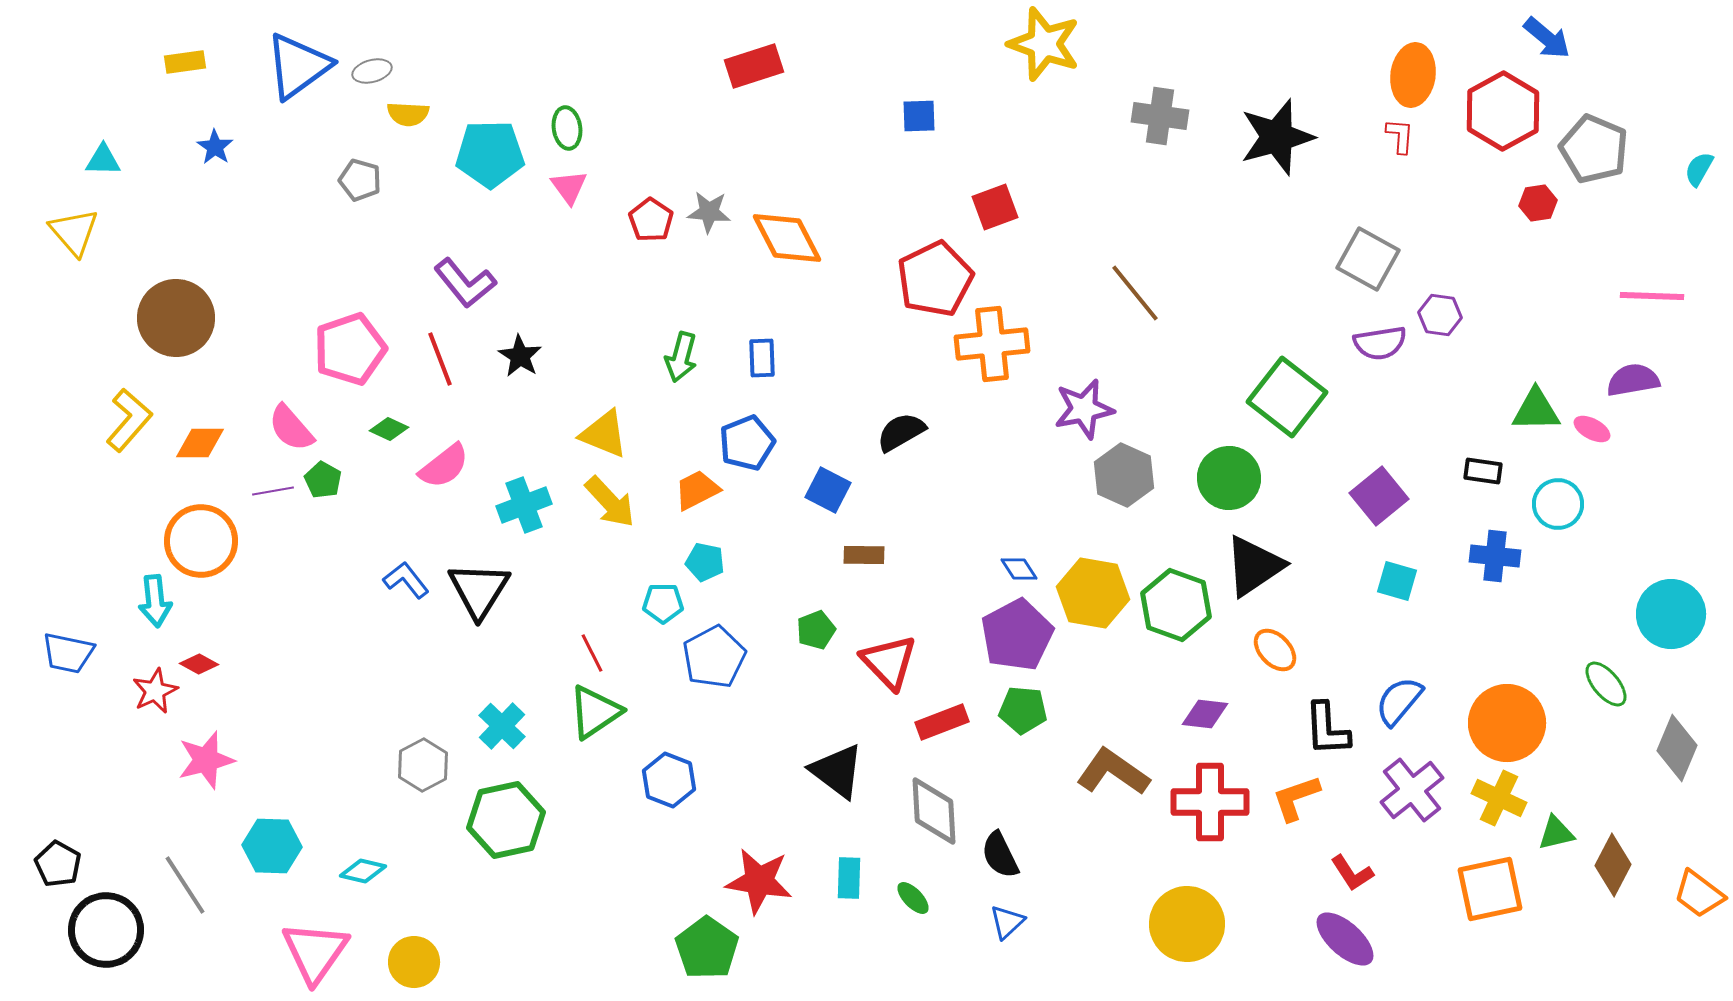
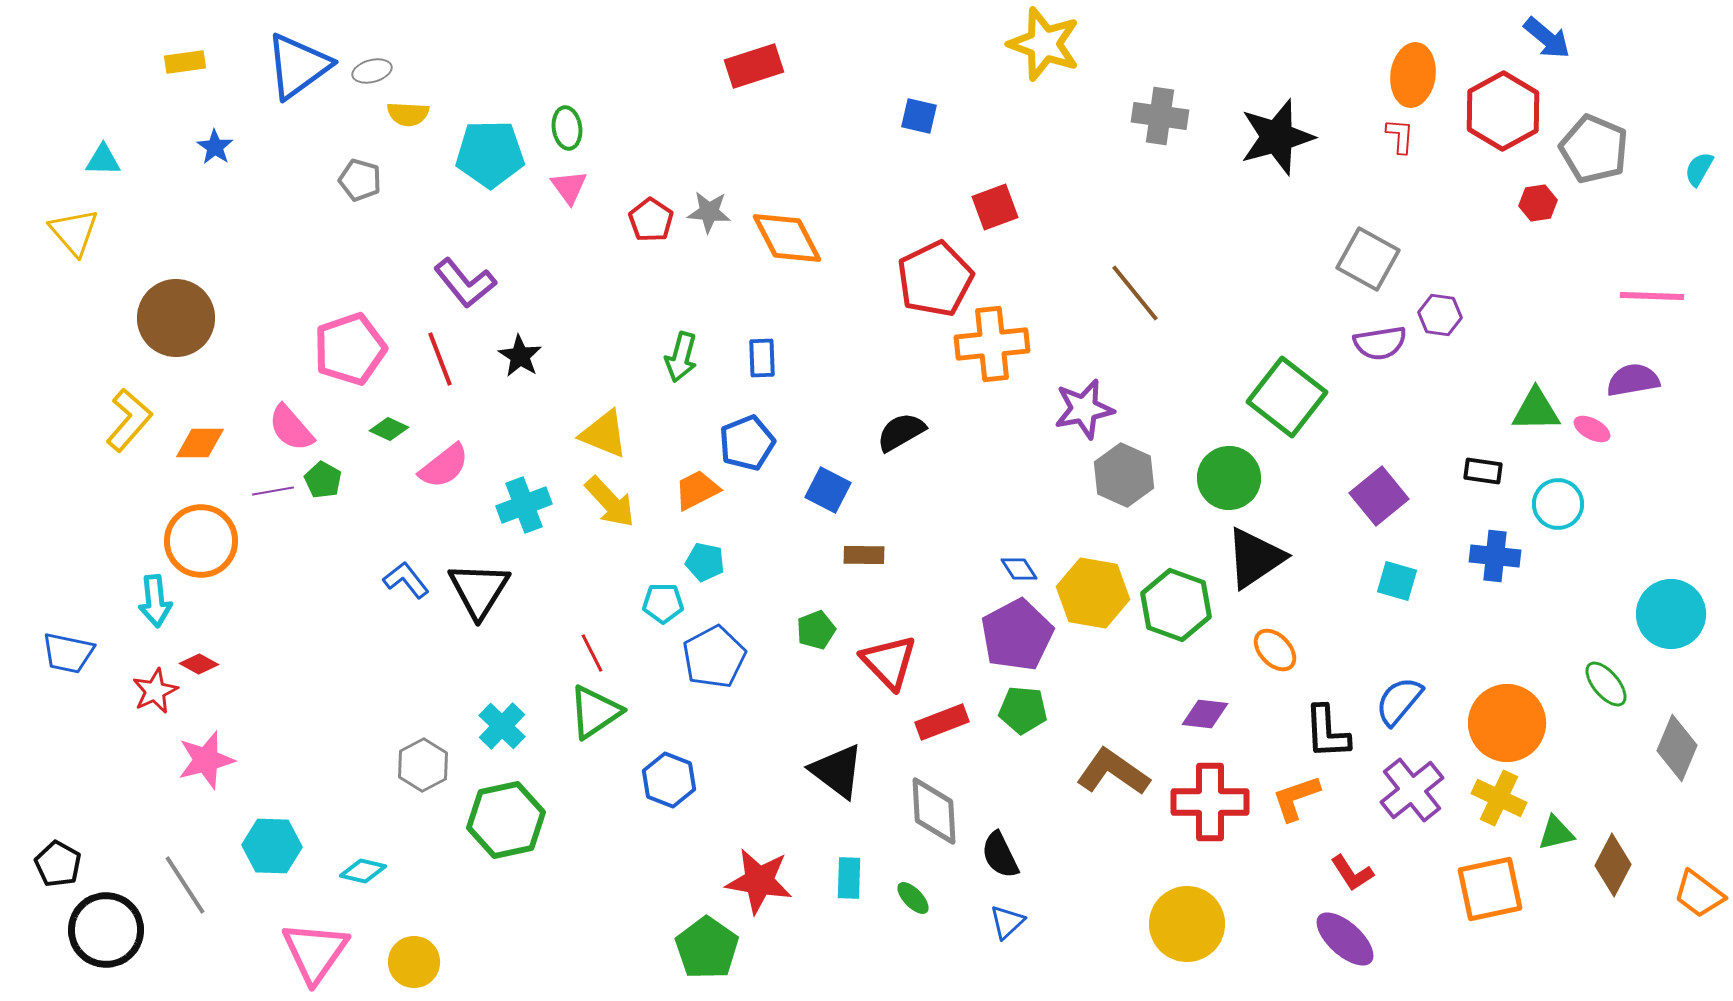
blue square at (919, 116): rotated 15 degrees clockwise
black triangle at (1254, 566): moved 1 px right, 8 px up
black L-shape at (1327, 729): moved 3 px down
